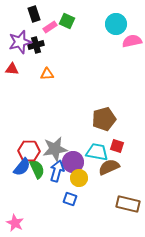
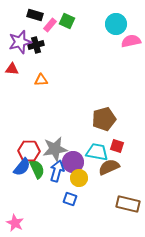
black rectangle: moved 1 px right, 1 px down; rotated 56 degrees counterclockwise
pink rectangle: moved 2 px up; rotated 16 degrees counterclockwise
pink semicircle: moved 1 px left
orange triangle: moved 6 px left, 6 px down
